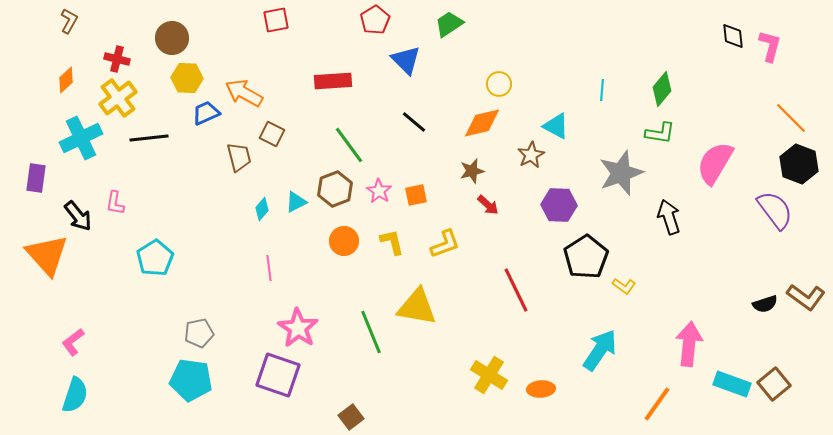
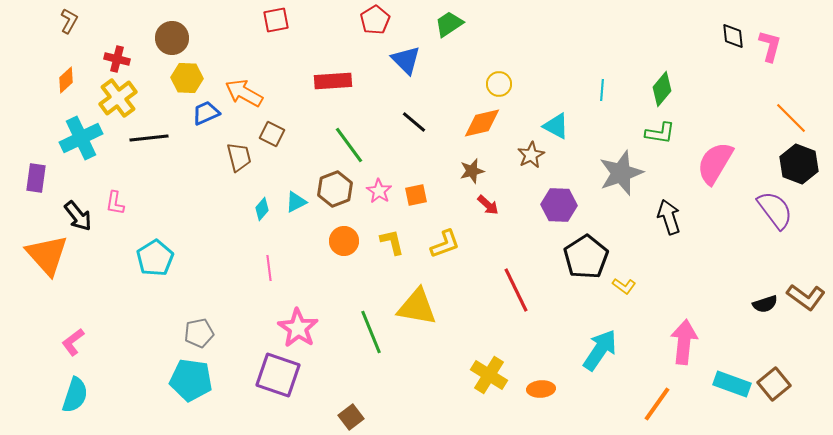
pink arrow at (689, 344): moved 5 px left, 2 px up
